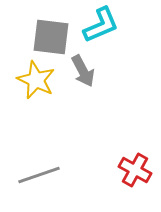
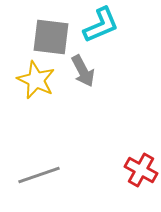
red cross: moved 6 px right
